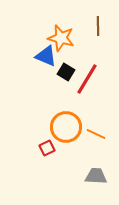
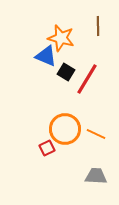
orange circle: moved 1 px left, 2 px down
